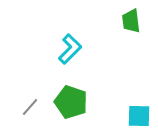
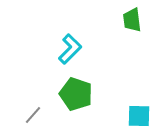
green trapezoid: moved 1 px right, 1 px up
green pentagon: moved 5 px right, 8 px up
gray line: moved 3 px right, 8 px down
